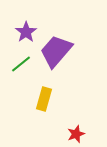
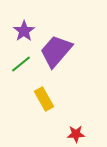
purple star: moved 2 px left, 1 px up
yellow rectangle: rotated 45 degrees counterclockwise
red star: rotated 18 degrees clockwise
